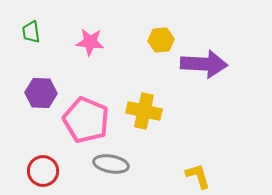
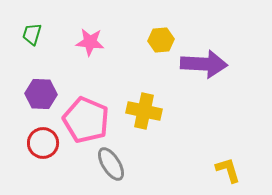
green trapezoid: moved 1 px right, 2 px down; rotated 25 degrees clockwise
purple hexagon: moved 1 px down
gray ellipse: rotated 48 degrees clockwise
red circle: moved 28 px up
yellow L-shape: moved 30 px right, 6 px up
